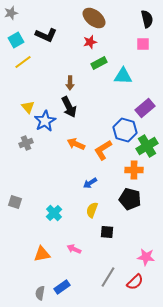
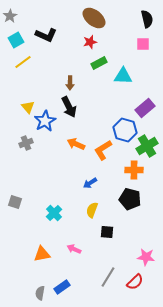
gray star: moved 1 px left, 3 px down; rotated 16 degrees counterclockwise
